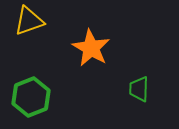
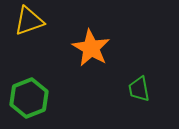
green trapezoid: rotated 12 degrees counterclockwise
green hexagon: moved 2 px left, 1 px down
